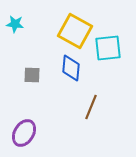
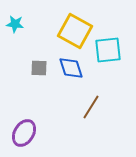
cyan square: moved 2 px down
blue diamond: rotated 24 degrees counterclockwise
gray square: moved 7 px right, 7 px up
brown line: rotated 10 degrees clockwise
